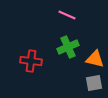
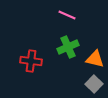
gray square: moved 1 px down; rotated 36 degrees counterclockwise
